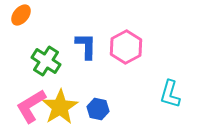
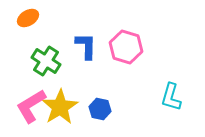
orange ellipse: moved 7 px right, 3 px down; rotated 20 degrees clockwise
pink hexagon: rotated 16 degrees counterclockwise
cyan L-shape: moved 1 px right, 3 px down
blue hexagon: moved 2 px right
